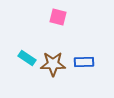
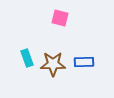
pink square: moved 2 px right, 1 px down
cyan rectangle: rotated 36 degrees clockwise
